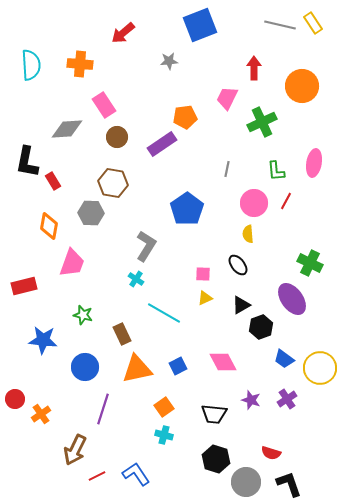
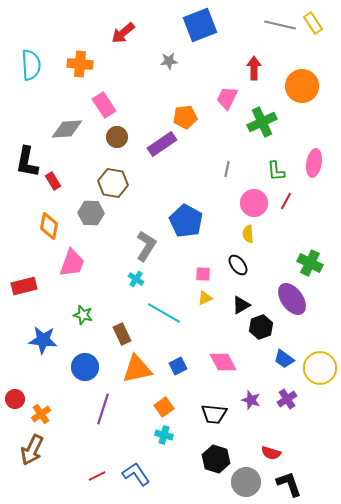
blue pentagon at (187, 209): moved 1 px left, 12 px down; rotated 8 degrees counterclockwise
brown arrow at (75, 450): moved 43 px left
